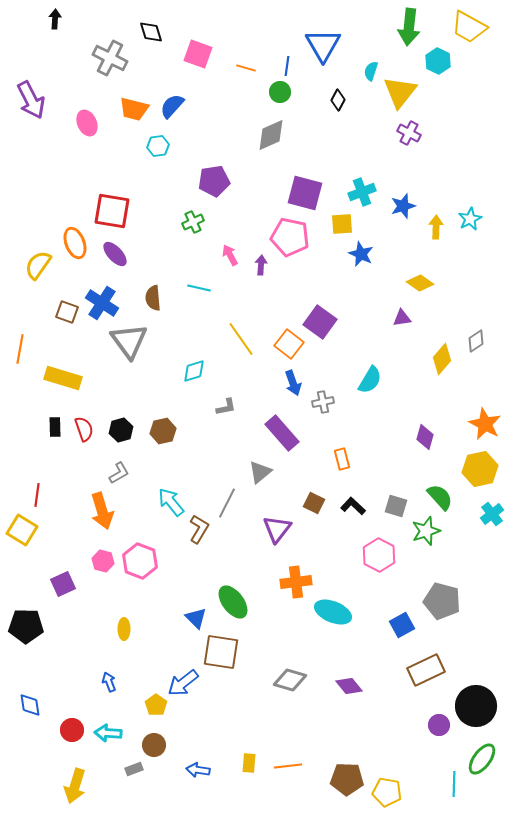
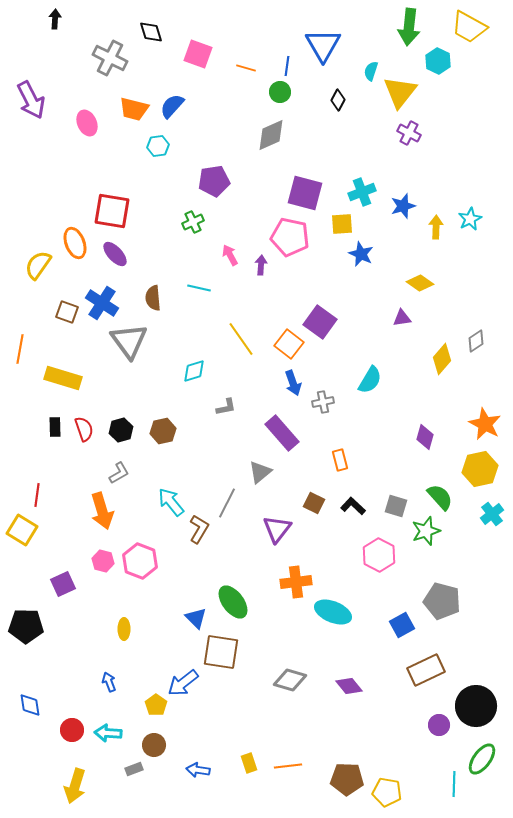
orange rectangle at (342, 459): moved 2 px left, 1 px down
yellow rectangle at (249, 763): rotated 24 degrees counterclockwise
